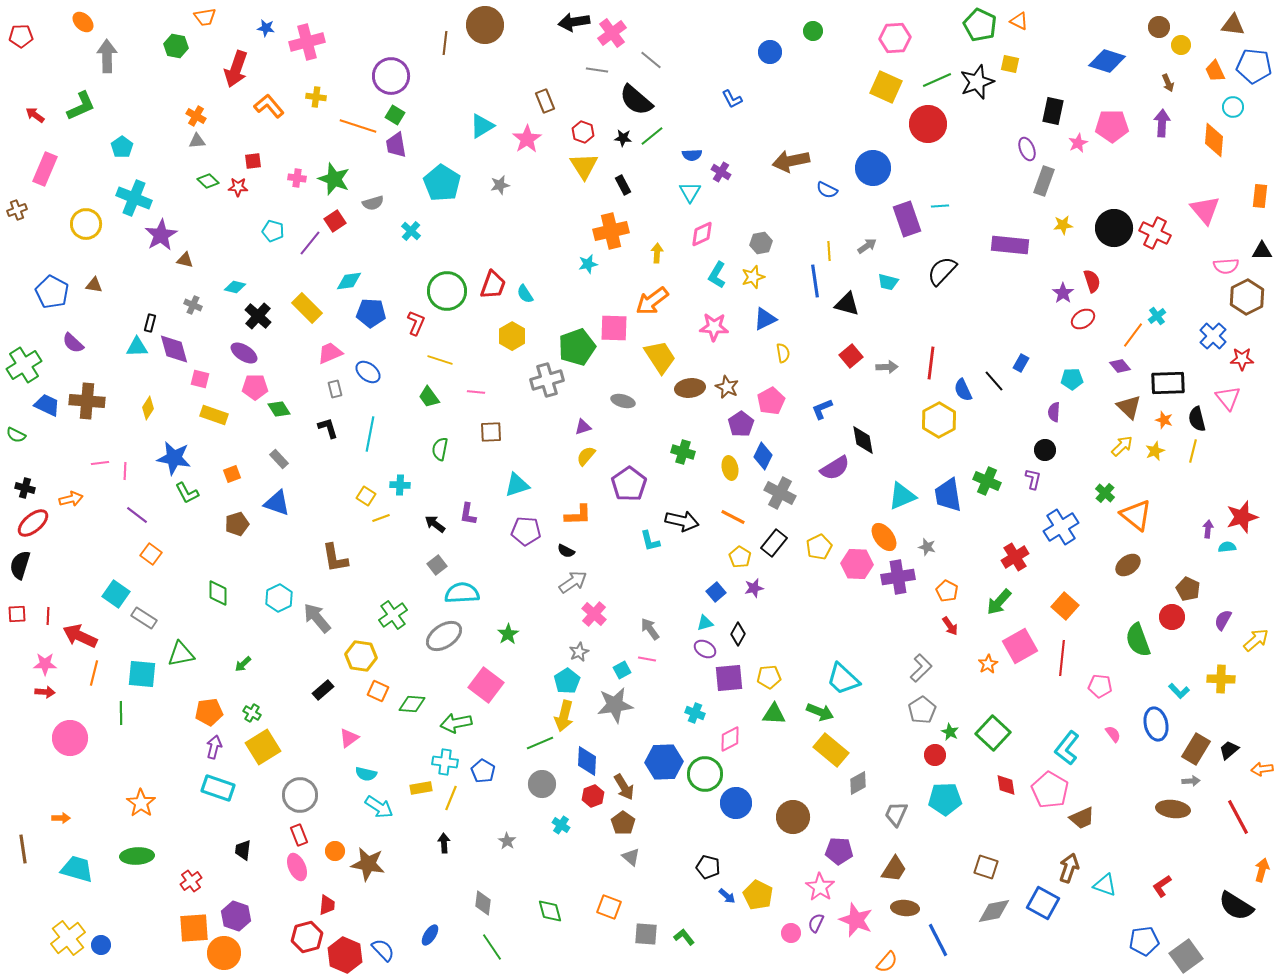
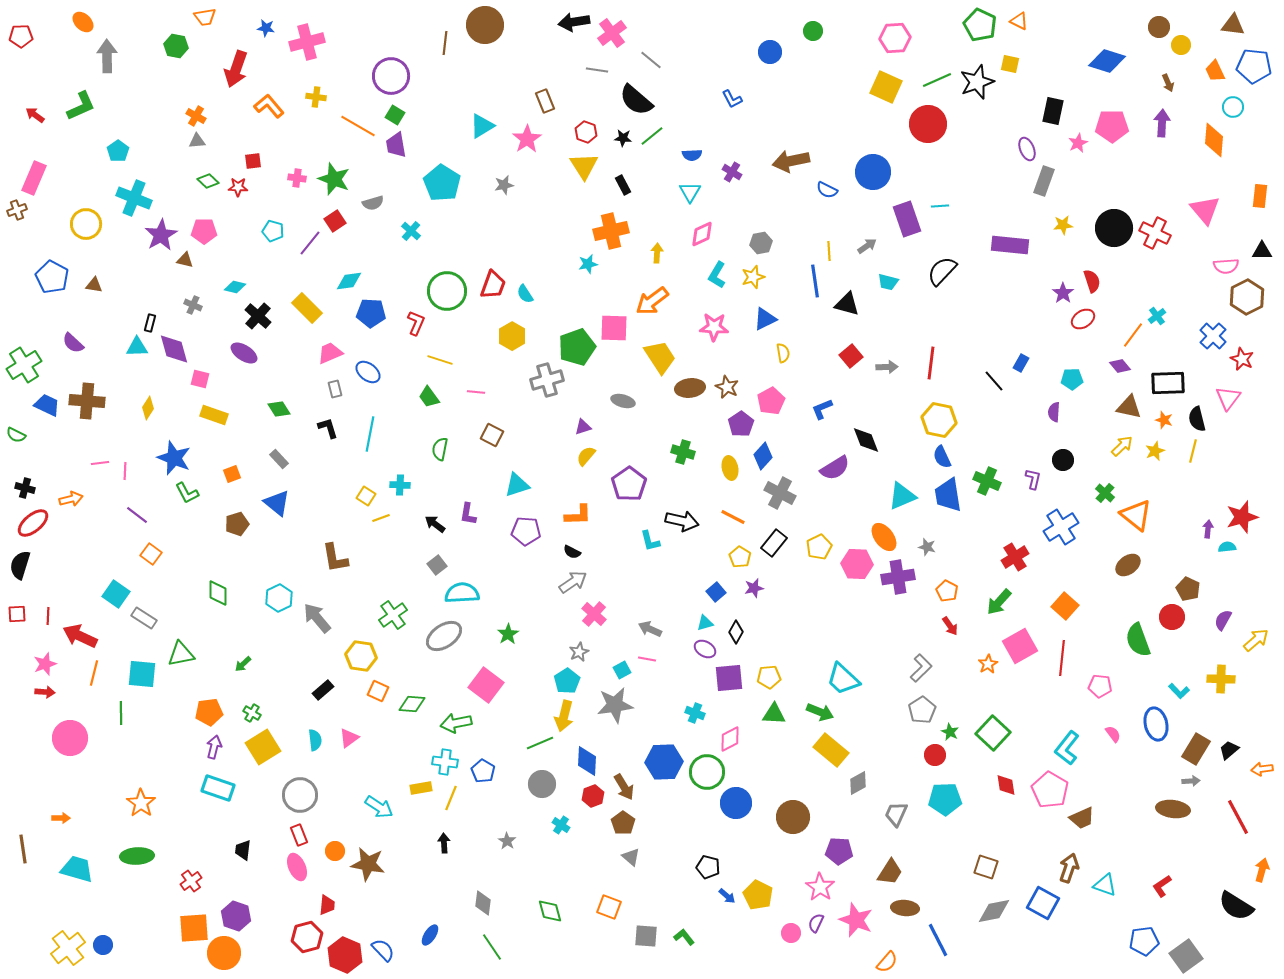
orange line at (358, 126): rotated 12 degrees clockwise
red hexagon at (583, 132): moved 3 px right
cyan pentagon at (122, 147): moved 4 px left, 4 px down
blue circle at (873, 168): moved 4 px down
pink rectangle at (45, 169): moved 11 px left, 9 px down
purple cross at (721, 172): moved 11 px right
gray star at (500, 185): moved 4 px right
blue pentagon at (52, 292): moved 15 px up
red star at (1242, 359): rotated 25 degrees clockwise
pink pentagon at (255, 387): moved 51 px left, 156 px up
blue semicircle at (963, 390): moved 21 px left, 67 px down
pink triangle at (1228, 398): rotated 16 degrees clockwise
brown triangle at (1129, 407): rotated 32 degrees counterclockwise
yellow hexagon at (939, 420): rotated 20 degrees counterclockwise
brown square at (491, 432): moved 1 px right, 3 px down; rotated 30 degrees clockwise
black diamond at (863, 440): moved 3 px right; rotated 12 degrees counterclockwise
black circle at (1045, 450): moved 18 px right, 10 px down
blue diamond at (763, 456): rotated 16 degrees clockwise
blue star at (174, 458): rotated 12 degrees clockwise
blue triangle at (277, 503): rotated 20 degrees clockwise
black semicircle at (566, 551): moved 6 px right, 1 px down
gray arrow at (650, 629): rotated 30 degrees counterclockwise
black diamond at (738, 634): moved 2 px left, 2 px up
pink star at (45, 664): rotated 20 degrees counterclockwise
cyan semicircle at (366, 774): moved 51 px left, 34 px up; rotated 110 degrees counterclockwise
green circle at (705, 774): moved 2 px right, 2 px up
brown trapezoid at (894, 869): moved 4 px left, 3 px down
gray square at (646, 934): moved 2 px down
yellow cross at (68, 938): moved 10 px down
blue circle at (101, 945): moved 2 px right
